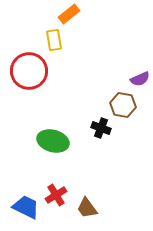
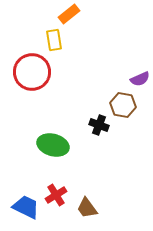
red circle: moved 3 px right, 1 px down
black cross: moved 2 px left, 3 px up
green ellipse: moved 4 px down
